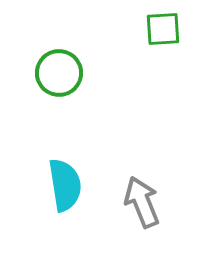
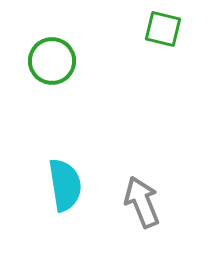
green square: rotated 18 degrees clockwise
green circle: moved 7 px left, 12 px up
